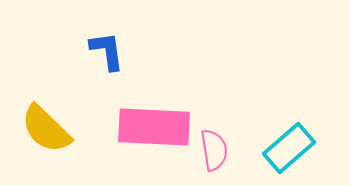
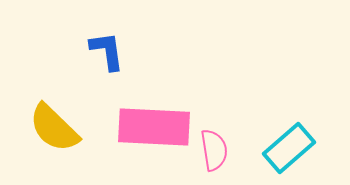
yellow semicircle: moved 8 px right, 1 px up
